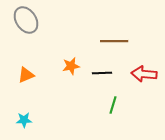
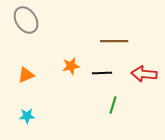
cyan star: moved 3 px right, 4 px up
